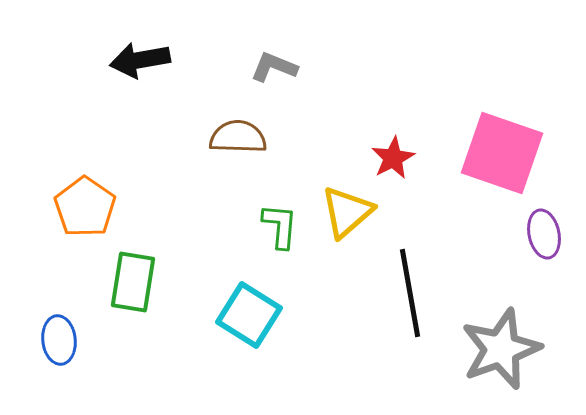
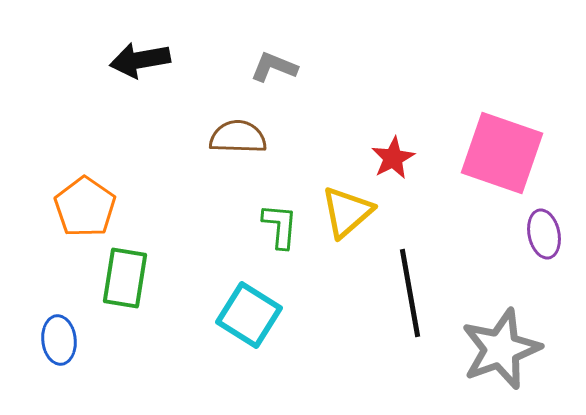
green rectangle: moved 8 px left, 4 px up
